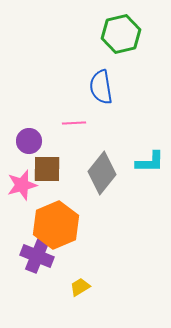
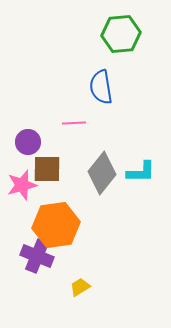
green hexagon: rotated 9 degrees clockwise
purple circle: moved 1 px left, 1 px down
cyan L-shape: moved 9 px left, 10 px down
orange hexagon: rotated 15 degrees clockwise
